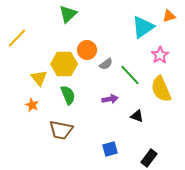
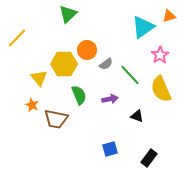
green semicircle: moved 11 px right
brown trapezoid: moved 5 px left, 11 px up
